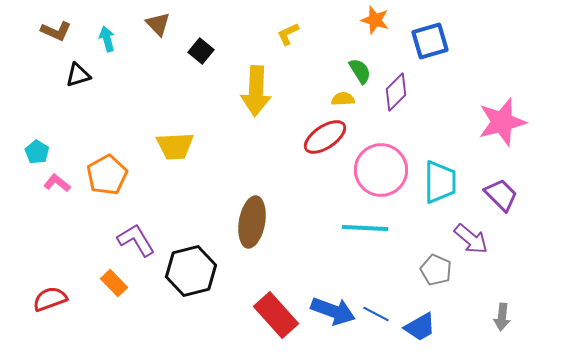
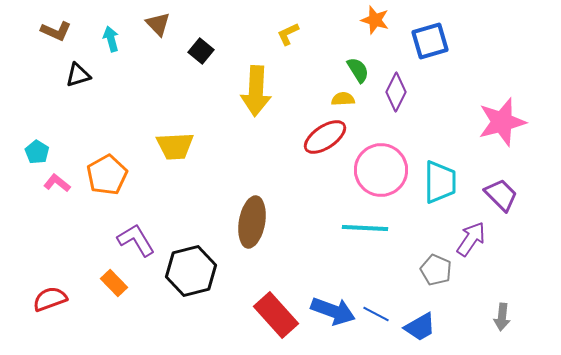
cyan arrow: moved 4 px right
green semicircle: moved 2 px left, 1 px up
purple diamond: rotated 18 degrees counterclockwise
purple arrow: rotated 96 degrees counterclockwise
